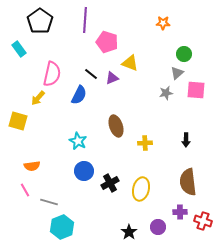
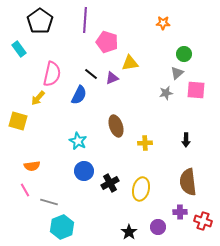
yellow triangle: rotated 30 degrees counterclockwise
